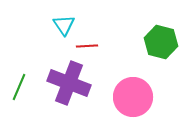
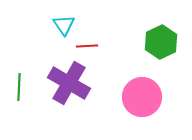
green hexagon: rotated 20 degrees clockwise
purple cross: rotated 9 degrees clockwise
green line: rotated 20 degrees counterclockwise
pink circle: moved 9 px right
